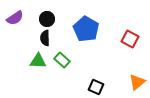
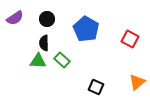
black semicircle: moved 1 px left, 5 px down
